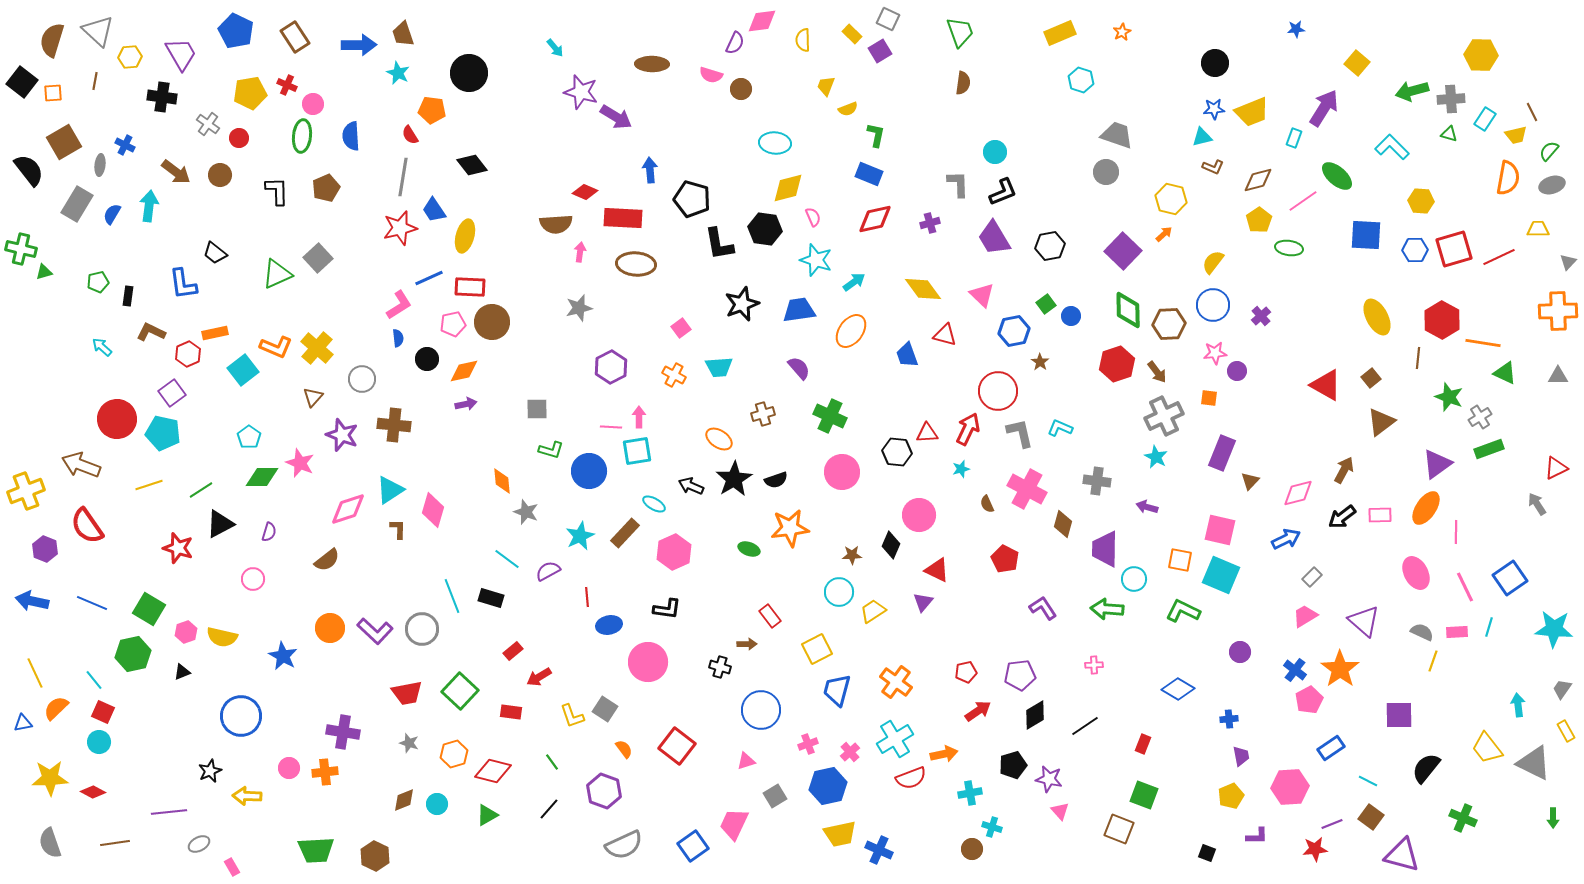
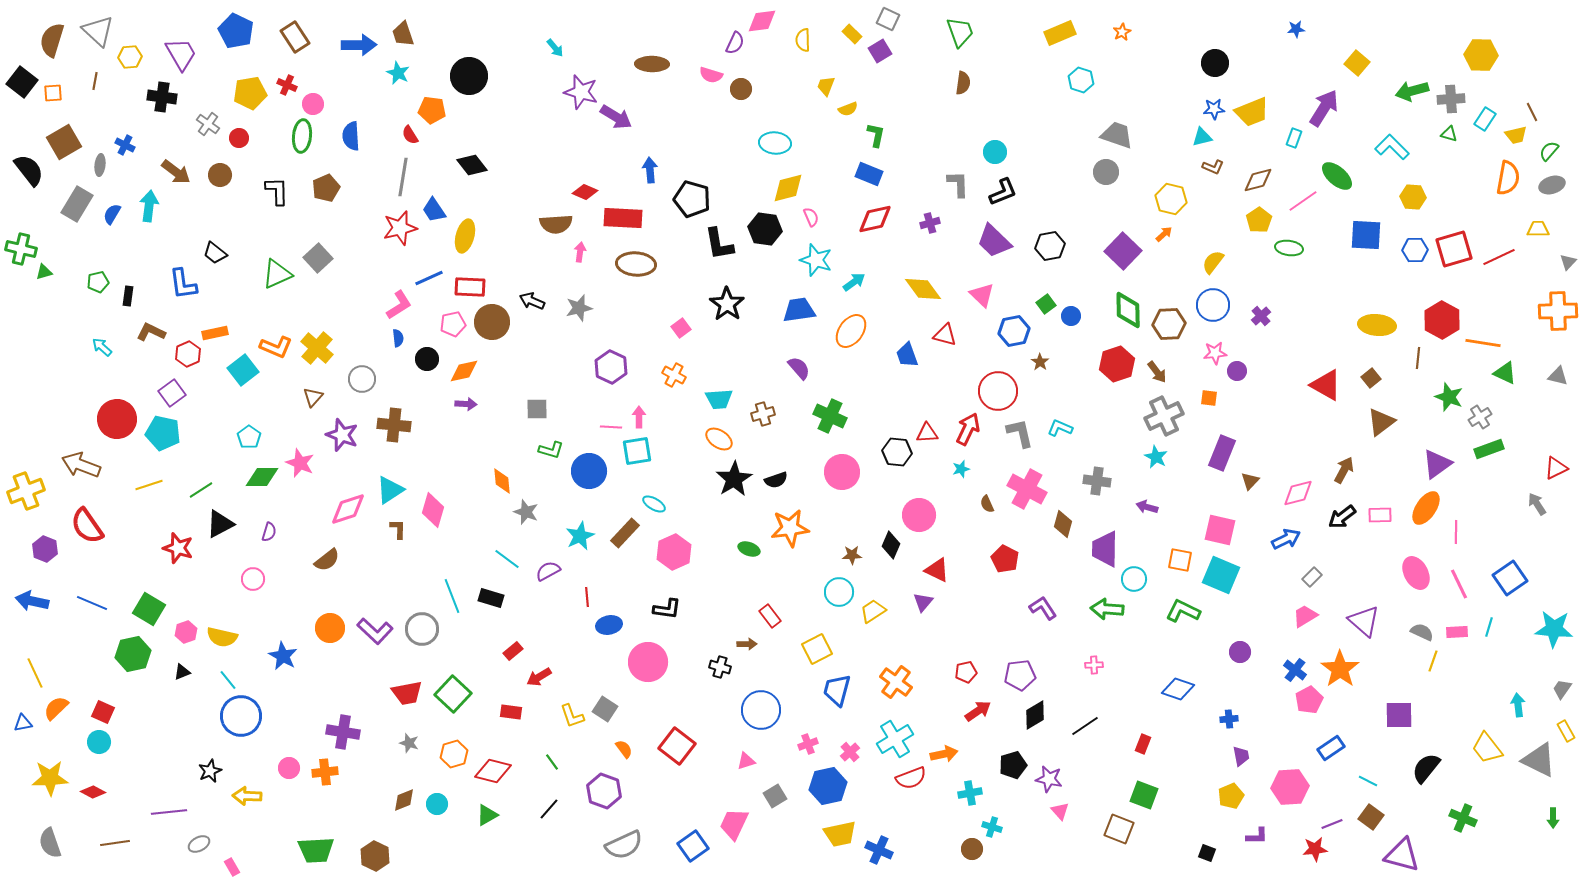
black circle at (469, 73): moved 3 px down
yellow hexagon at (1421, 201): moved 8 px left, 4 px up
pink semicircle at (813, 217): moved 2 px left
purple trapezoid at (994, 238): moved 3 px down; rotated 15 degrees counterclockwise
black star at (742, 304): moved 15 px left; rotated 16 degrees counterclockwise
yellow ellipse at (1377, 317): moved 8 px down; rotated 57 degrees counterclockwise
purple hexagon at (611, 367): rotated 8 degrees counterclockwise
cyan trapezoid at (719, 367): moved 32 px down
gray triangle at (1558, 376): rotated 15 degrees clockwise
purple arrow at (466, 404): rotated 15 degrees clockwise
black arrow at (691, 486): moved 159 px left, 185 px up
pink line at (1465, 587): moved 6 px left, 3 px up
cyan line at (94, 680): moved 134 px right
blue diamond at (1178, 689): rotated 12 degrees counterclockwise
green square at (460, 691): moved 7 px left, 3 px down
gray triangle at (1534, 763): moved 5 px right, 3 px up
